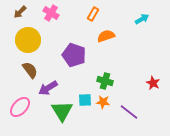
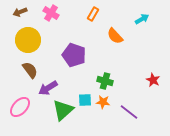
brown arrow: rotated 24 degrees clockwise
orange semicircle: moved 9 px right; rotated 114 degrees counterclockwise
red star: moved 3 px up
green triangle: moved 1 px right, 1 px up; rotated 20 degrees clockwise
